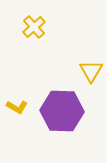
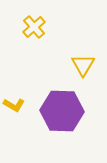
yellow triangle: moved 8 px left, 6 px up
yellow L-shape: moved 3 px left, 2 px up
